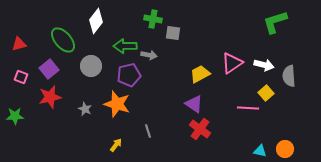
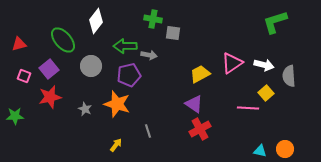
pink square: moved 3 px right, 1 px up
red cross: rotated 25 degrees clockwise
